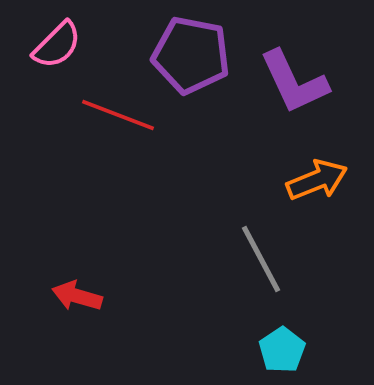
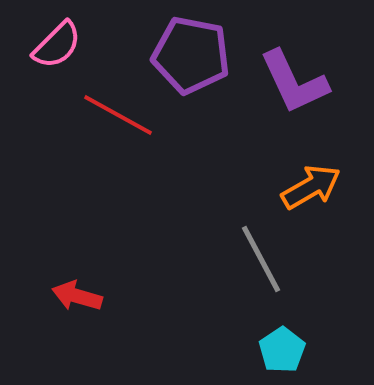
red line: rotated 8 degrees clockwise
orange arrow: moved 6 px left, 7 px down; rotated 8 degrees counterclockwise
